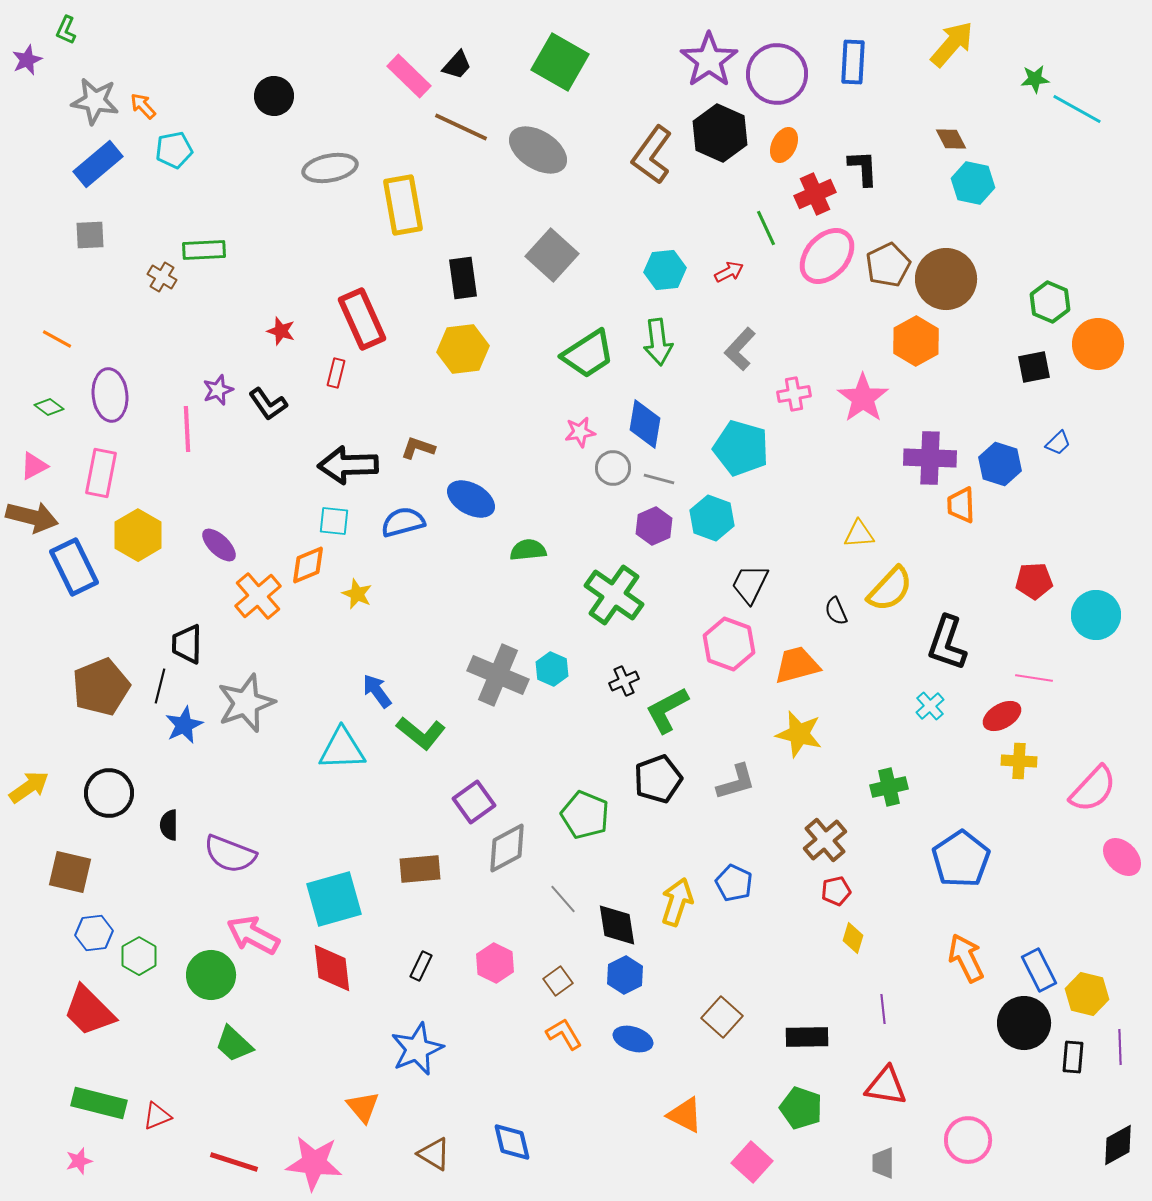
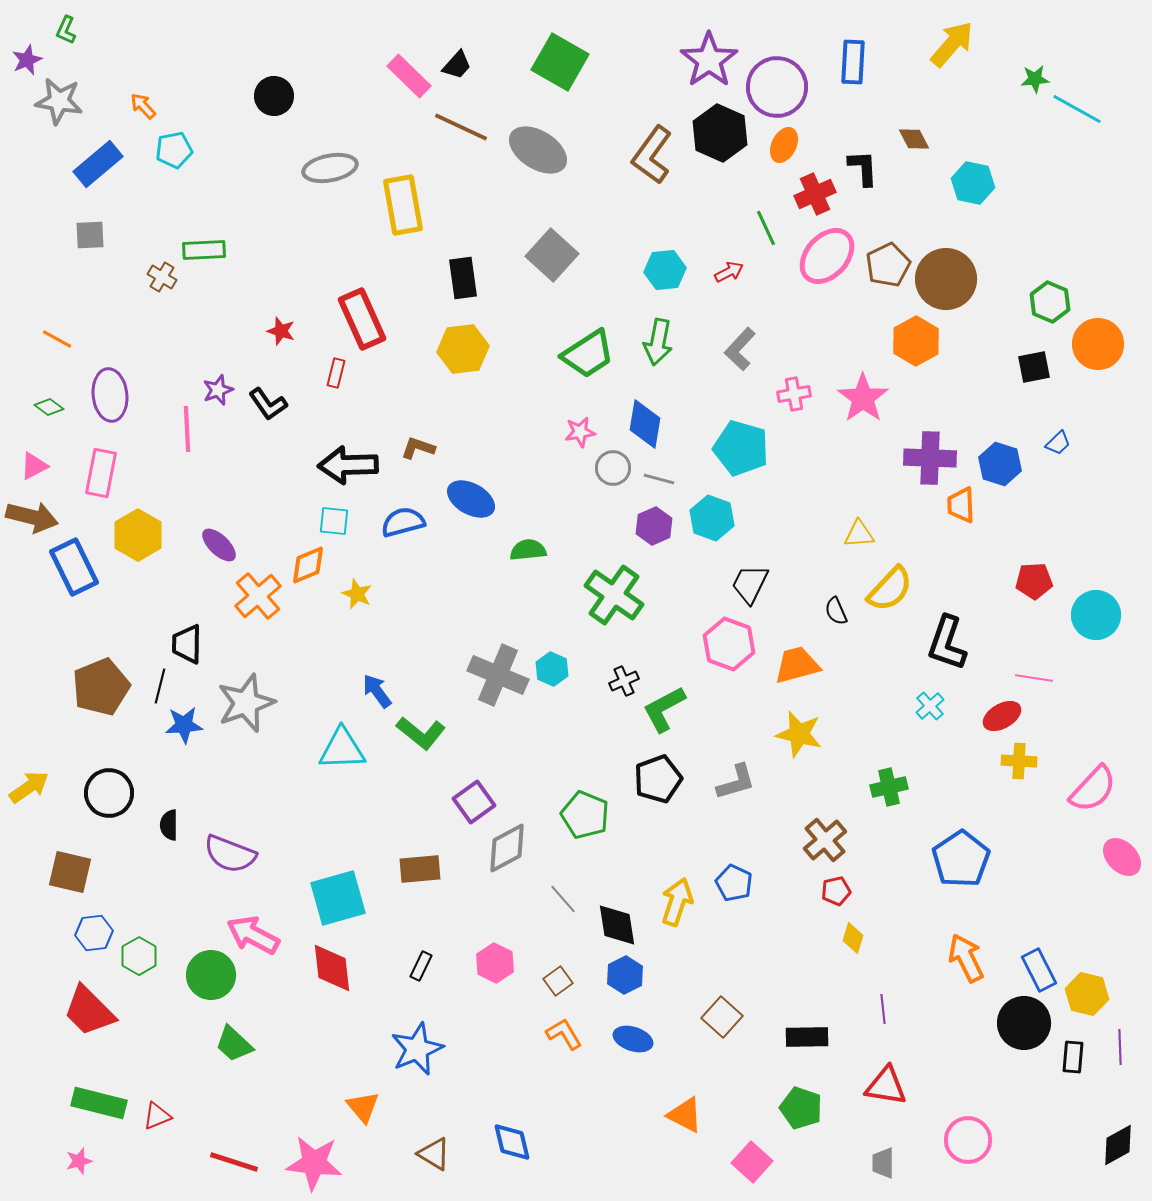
purple circle at (777, 74): moved 13 px down
gray star at (95, 101): moved 36 px left
brown diamond at (951, 139): moved 37 px left
green arrow at (658, 342): rotated 18 degrees clockwise
green L-shape at (667, 710): moved 3 px left, 1 px up
blue star at (184, 725): rotated 21 degrees clockwise
cyan square at (334, 899): moved 4 px right, 1 px up
